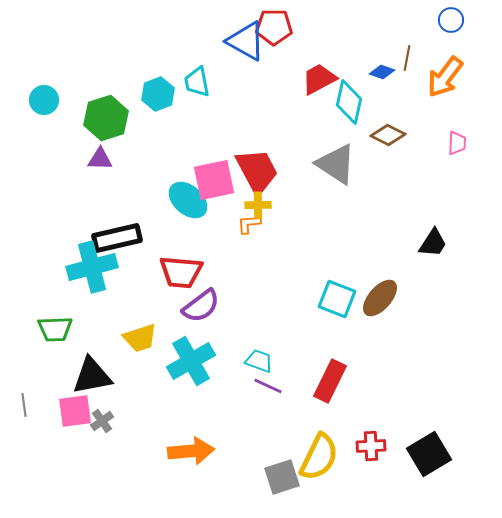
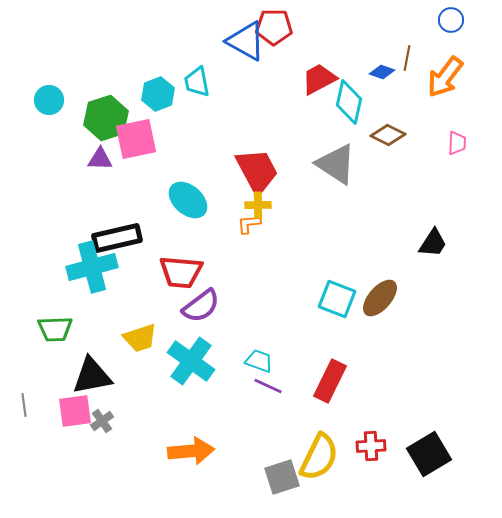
cyan circle at (44, 100): moved 5 px right
pink square at (214, 180): moved 78 px left, 41 px up
cyan cross at (191, 361): rotated 24 degrees counterclockwise
